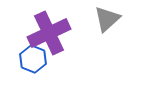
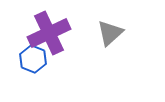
gray triangle: moved 3 px right, 14 px down
